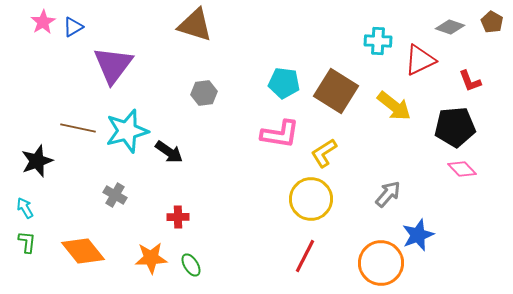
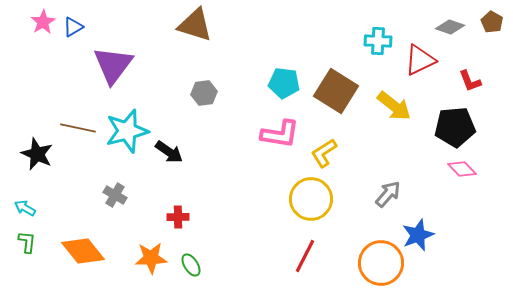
black star: moved 7 px up; rotated 28 degrees counterclockwise
cyan arrow: rotated 30 degrees counterclockwise
